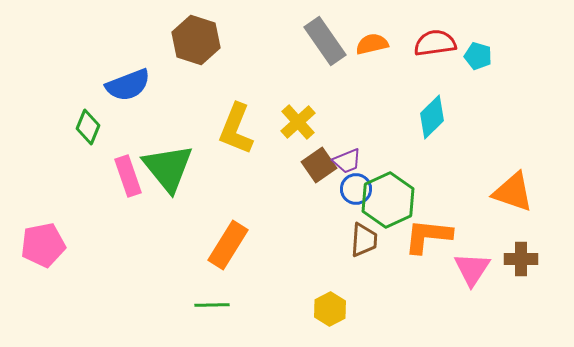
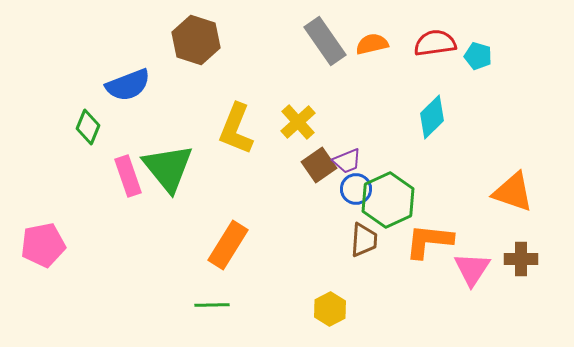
orange L-shape: moved 1 px right, 5 px down
